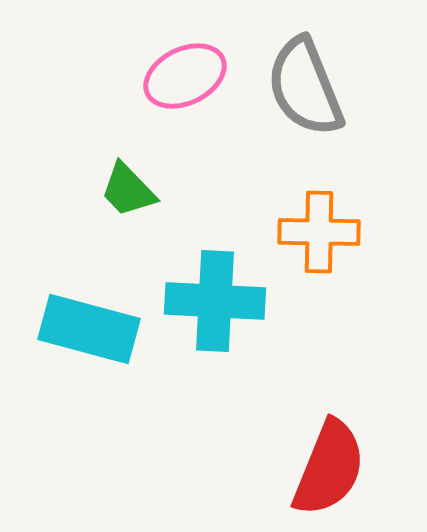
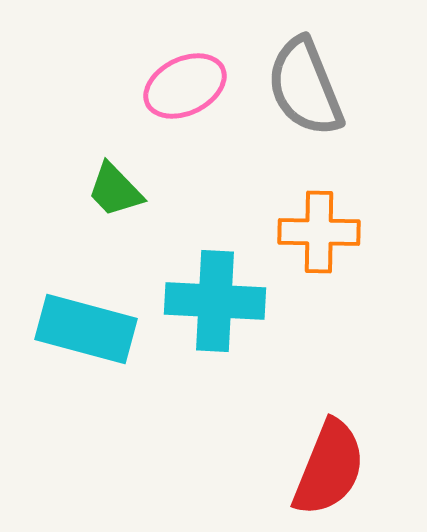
pink ellipse: moved 10 px down
green trapezoid: moved 13 px left
cyan rectangle: moved 3 px left
